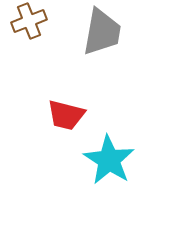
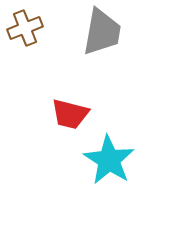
brown cross: moved 4 px left, 7 px down
red trapezoid: moved 4 px right, 1 px up
